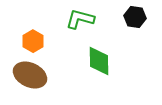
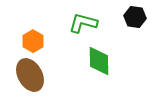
green L-shape: moved 3 px right, 4 px down
brown ellipse: rotated 36 degrees clockwise
